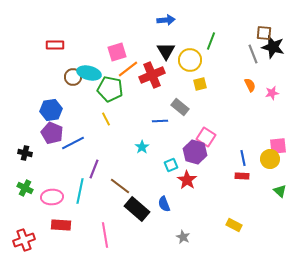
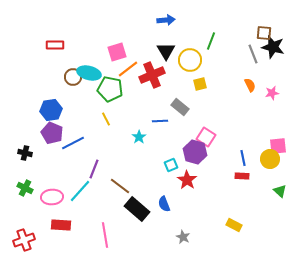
cyan star at (142, 147): moved 3 px left, 10 px up
cyan line at (80, 191): rotated 30 degrees clockwise
